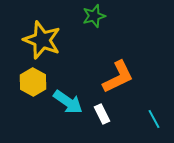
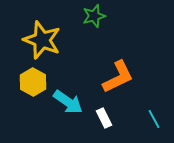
white rectangle: moved 2 px right, 4 px down
